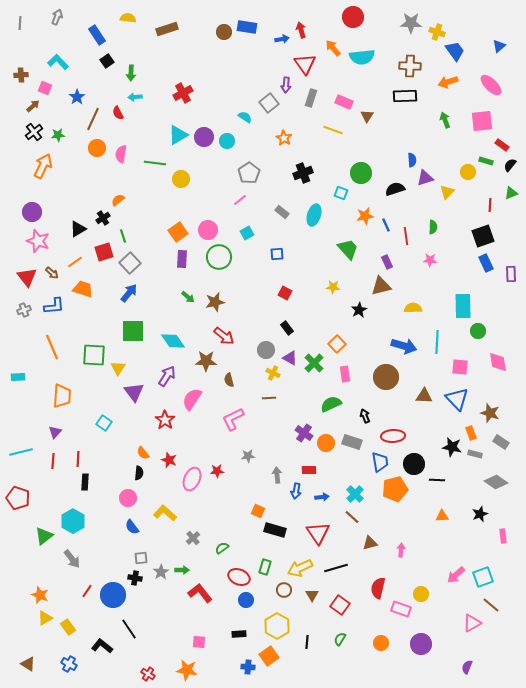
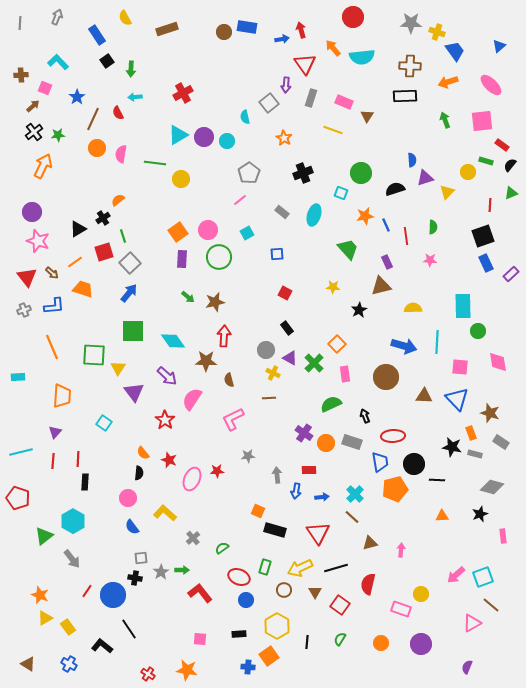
yellow semicircle at (128, 18): moved 3 px left; rotated 126 degrees counterclockwise
green arrow at (131, 73): moved 4 px up
cyan semicircle at (245, 117): rotated 136 degrees counterclockwise
purple rectangle at (511, 274): rotated 49 degrees clockwise
red arrow at (224, 336): rotated 125 degrees counterclockwise
purple arrow at (167, 376): rotated 100 degrees clockwise
gray diamond at (496, 482): moved 4 px left, 5 px down; rotated 20 degrees counterclockwise
red semicircle at (378, 588): moved 10 px left, 4 px up
brown triangle at (312, 595): moved 3 px right, 3 px up
pink square at (199, 642): moved 1 px right, 3 px up
